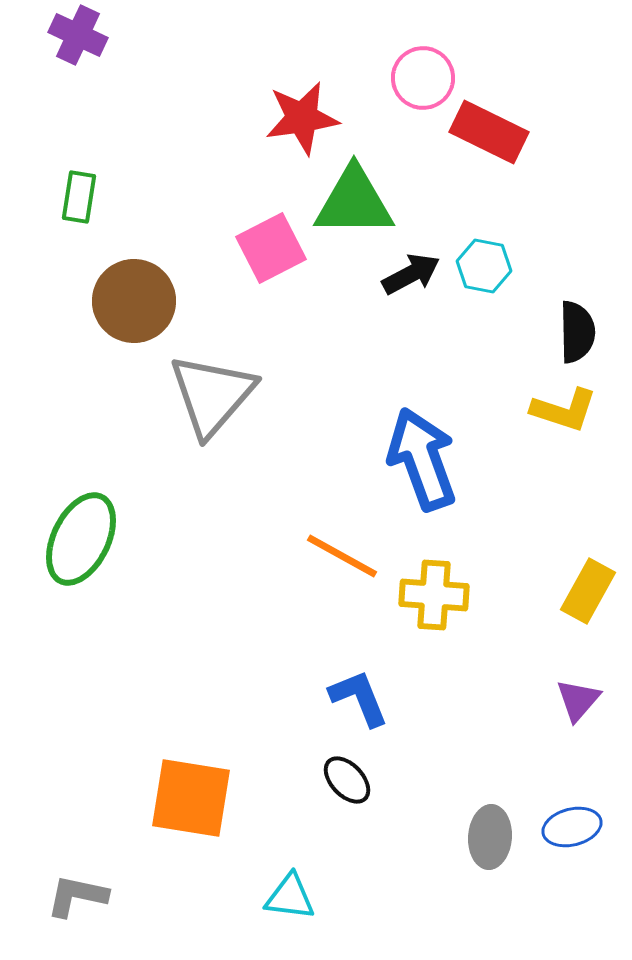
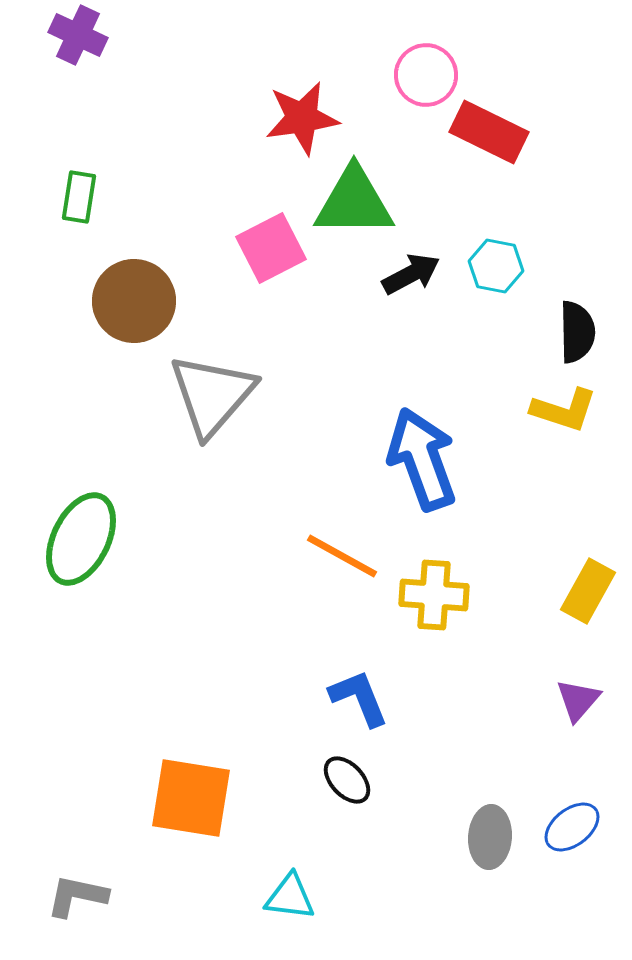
pink circle: moved 3 px right, 3 px up
cyan hexagon: moved 12 px right
blue ellipse: rotated 24 degrees counterclockwise
